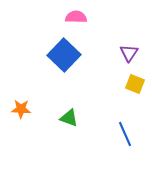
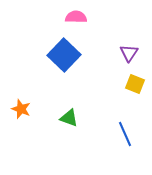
orange star: rotated 18 degrees clockwise
